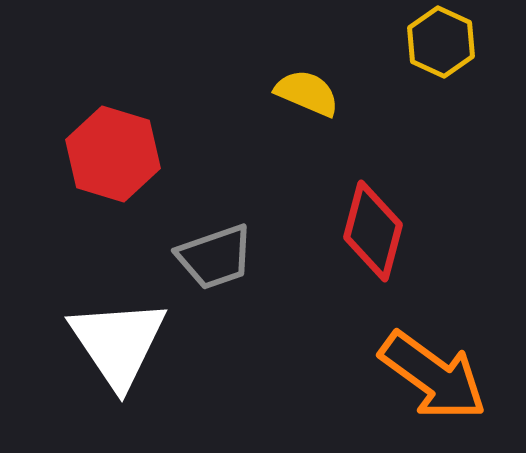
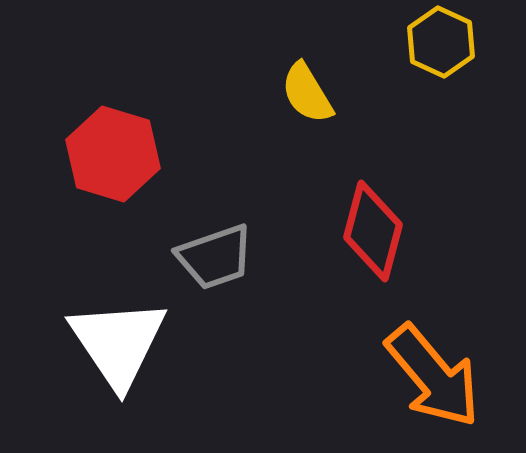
yellow semicircle: rotated 144 degrees counterclockwise
orange arrow: rotated 14 degrees clockwise
